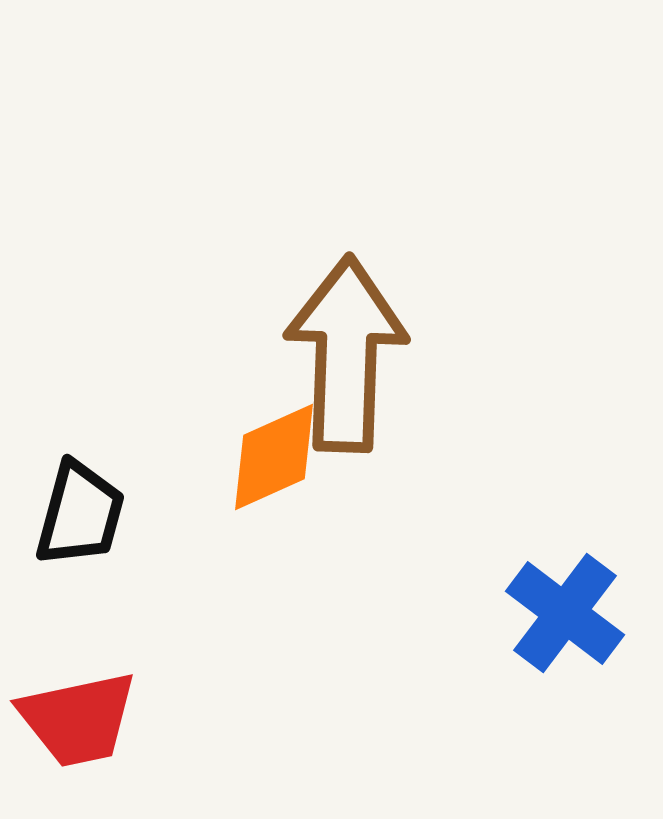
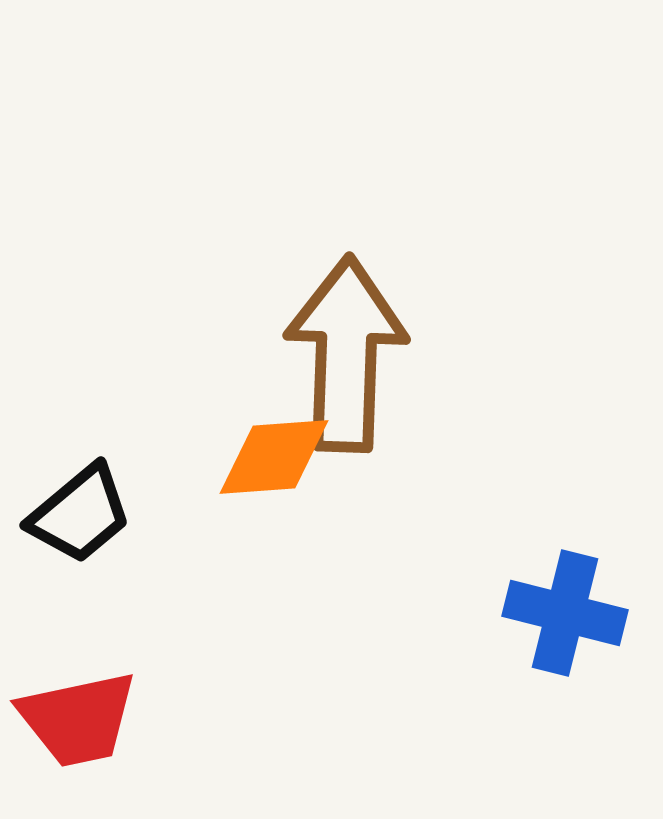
orange diamond: rotated 20 degrees clockwise
black trapezoid: rotated 35 degrees clockwise
blue cross: rotated 23 degrees counterclockwise
